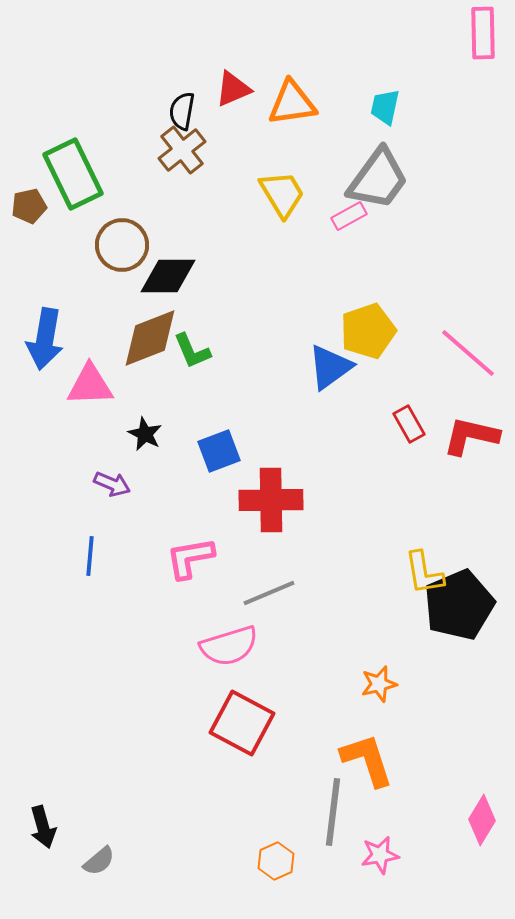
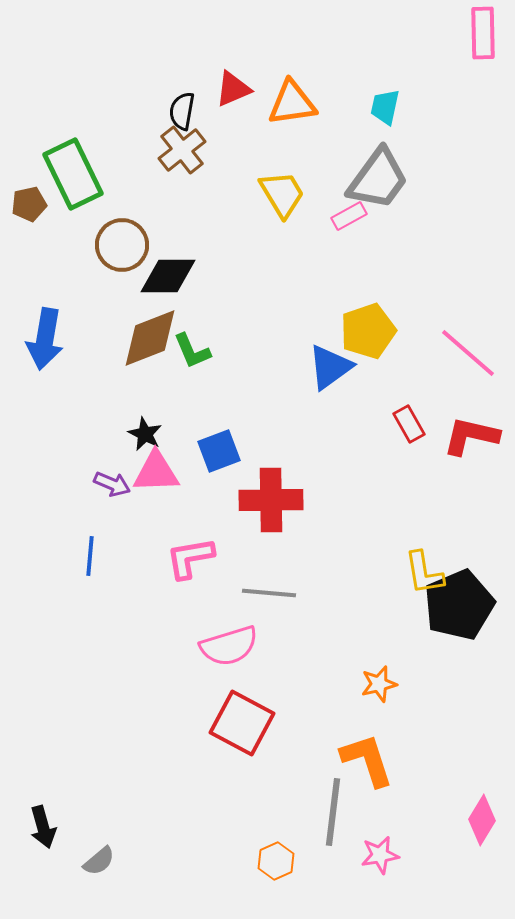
brown pentagon at (29, 206): moved 2 px up
pink triangle at (90, 385): moved 66 px right, 87 px down
gray line at (269, 593): rotated 28 degrees clockwise
